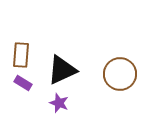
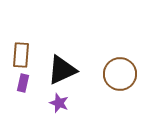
purple rectangle: rotated 72 degrees clockwise
